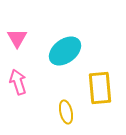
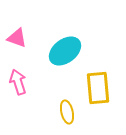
pink triangle: rotated 40 degrees counterclockwise
yellow rectangle: moved 2 px left
yellow ellipse: moved 1 px right
